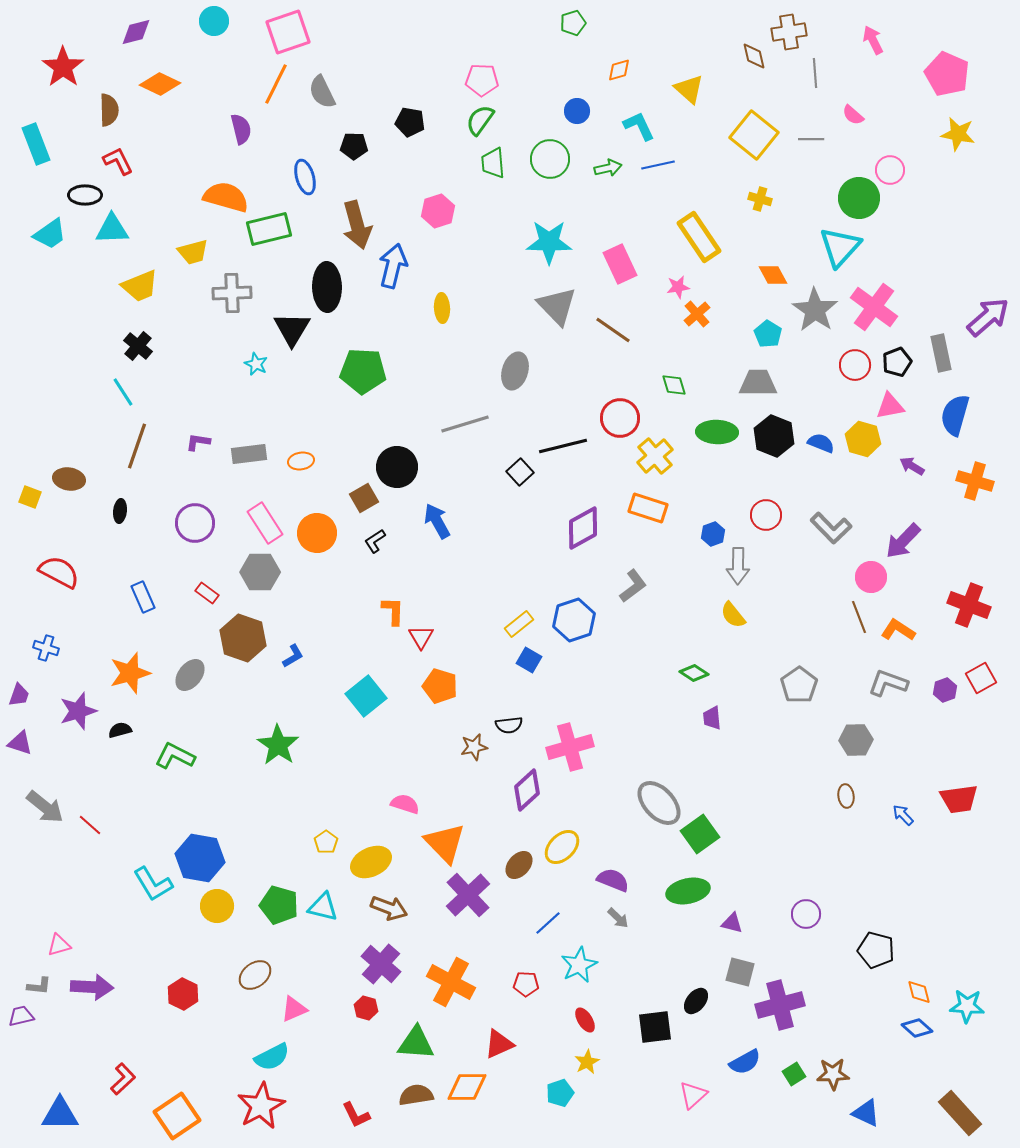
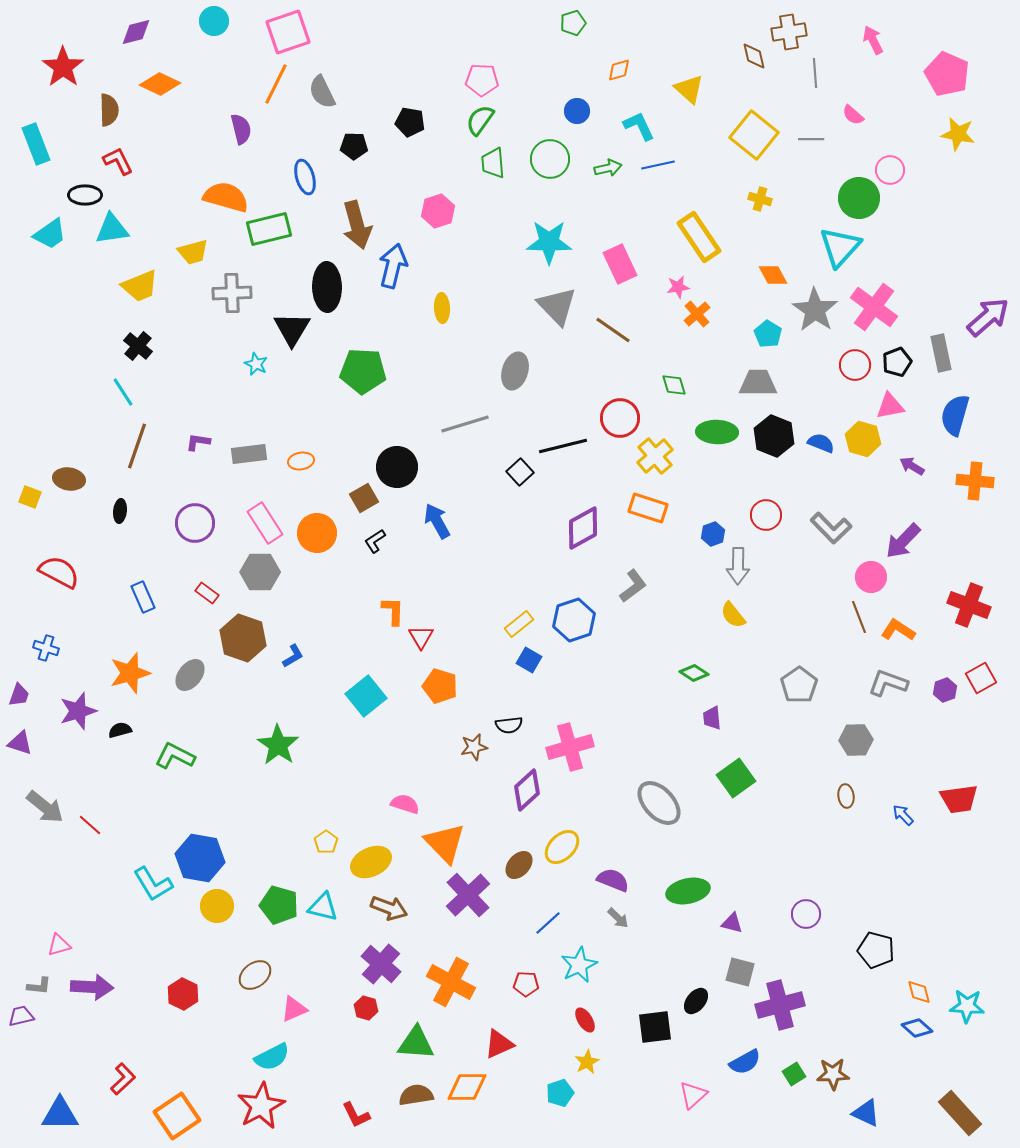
cyan triangle at (112, 229): rotated 6 degrees counterclockwise
orange cross at (975, 481): rotated 12 degrees counterclockwise
green square at (700, 834): moved 36 px right, 56 px up
